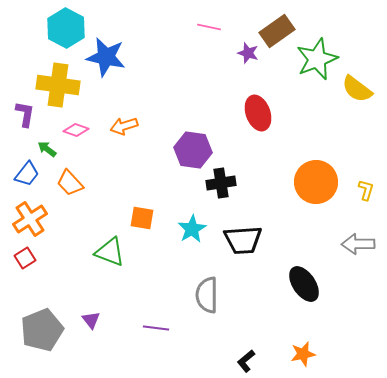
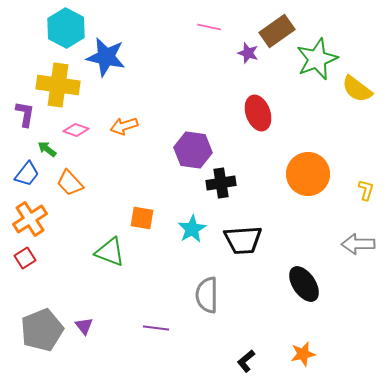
orange circle: moved 8 px left, 8 px up
purple triangle: moved 7 px left, 6 px down
